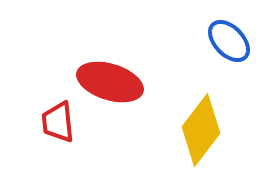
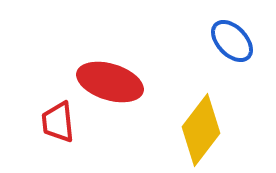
blue ellipse: moved 3 px right
